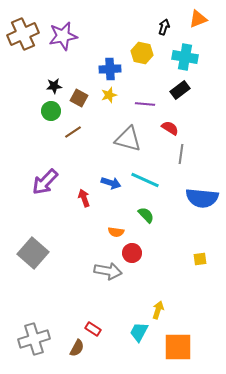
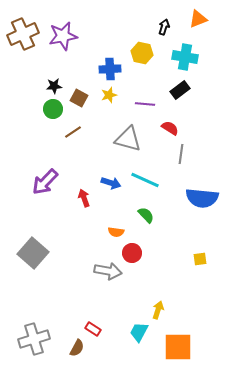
green circle: moved 2 px right, 2 px up
